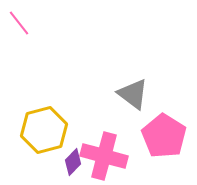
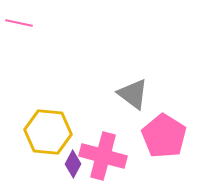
pink line: rotated 40 degrees counterclockwise
yellow hexagon: moved 4 px right, 2 px down; rotated 21 degrees clockwise
pink cross: moved 1 px left
purple diamond: moved 2 px down; rotated 16 degrees counterclockwise
